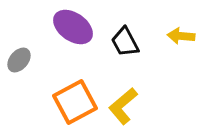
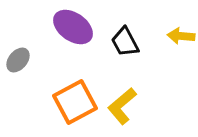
gray ellipse: moved 1 px left
yellow L-shape: moved 1 px left
